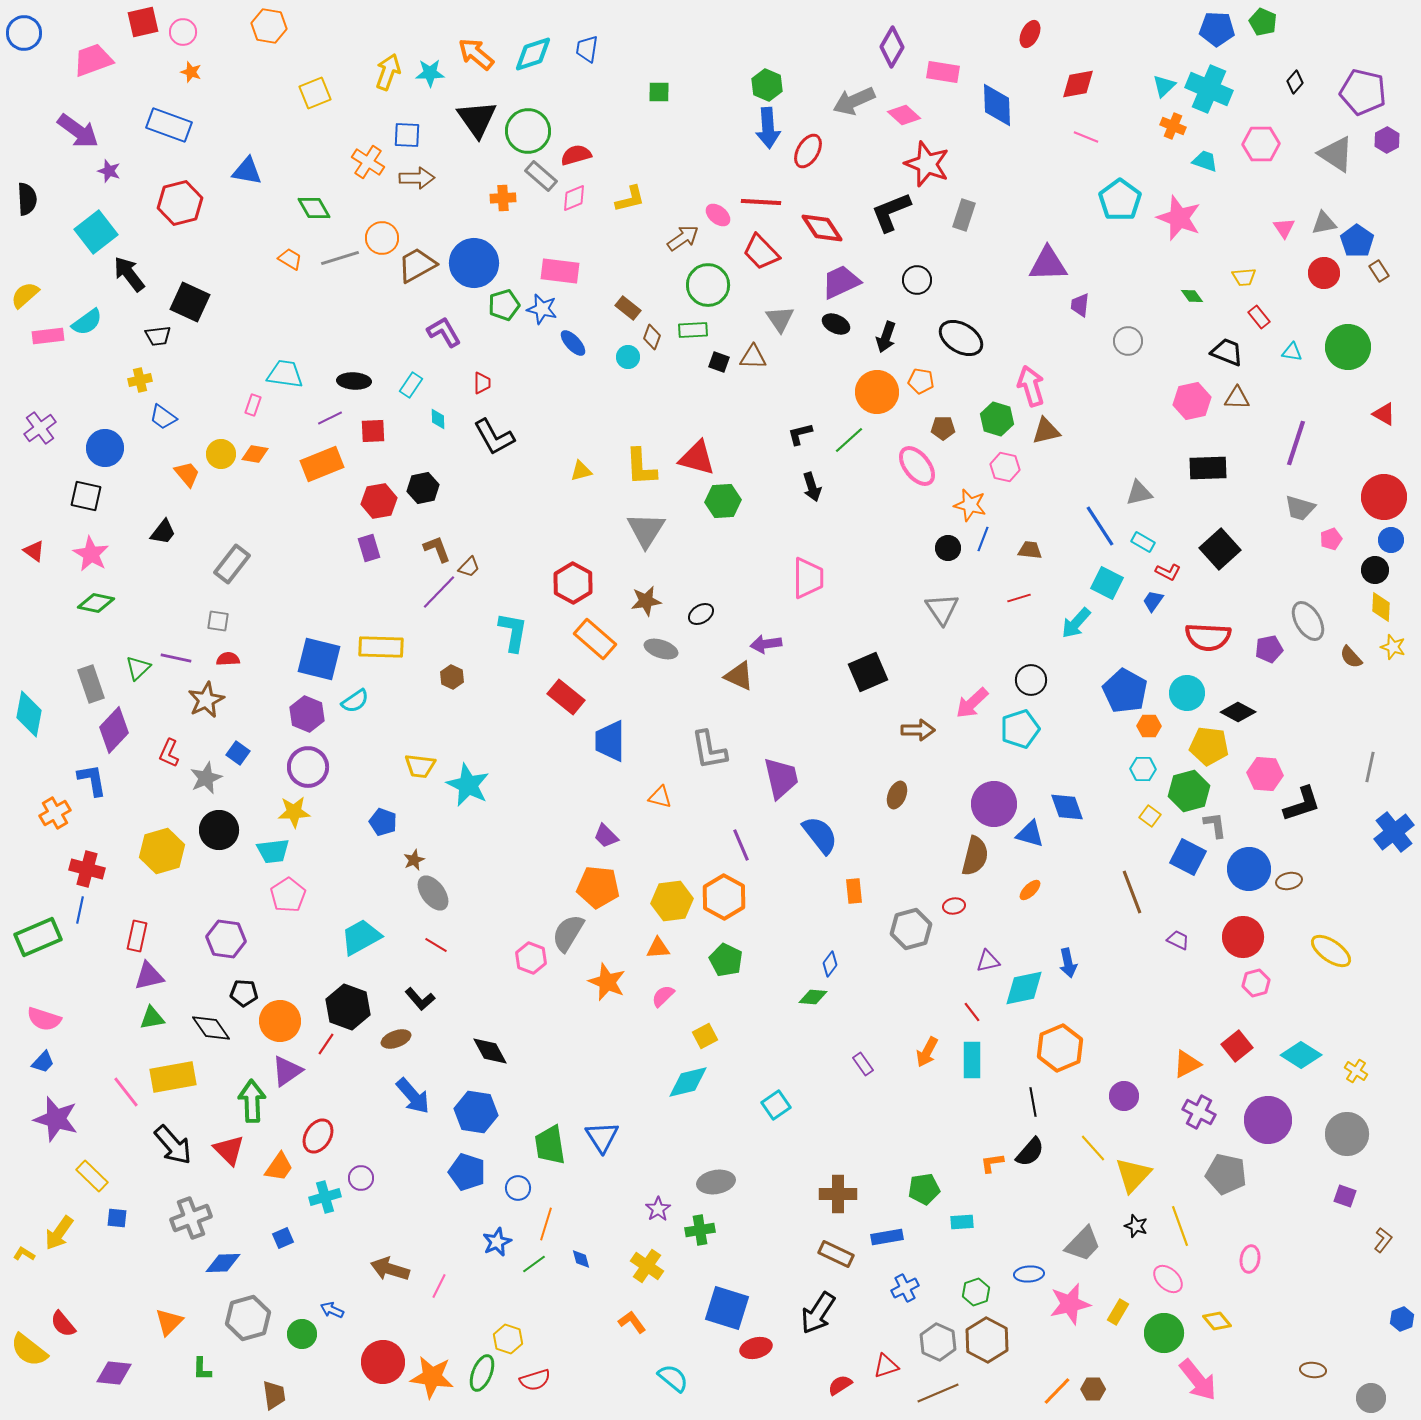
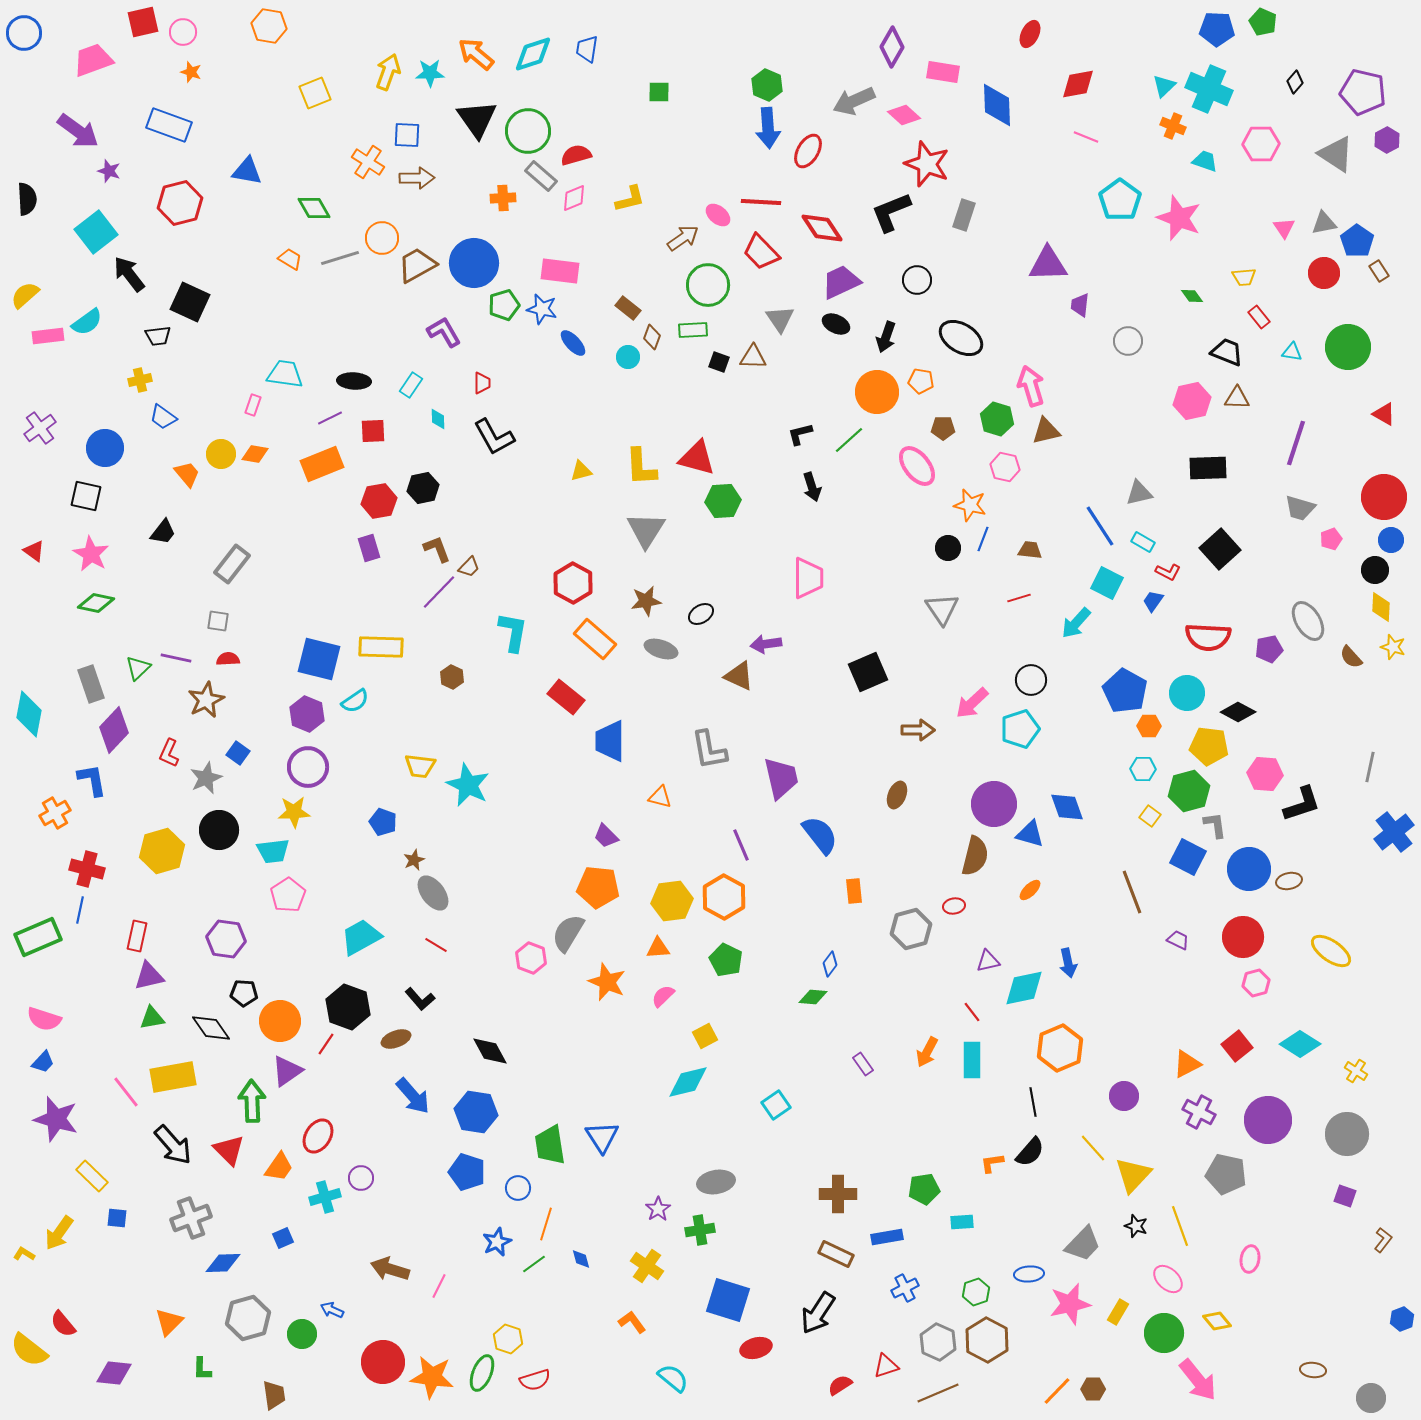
cyan diamond at (1301, 1055): moved 1 px left, 11 px up
blue square at (727, 1308): moved 1 px right, 8 px up
